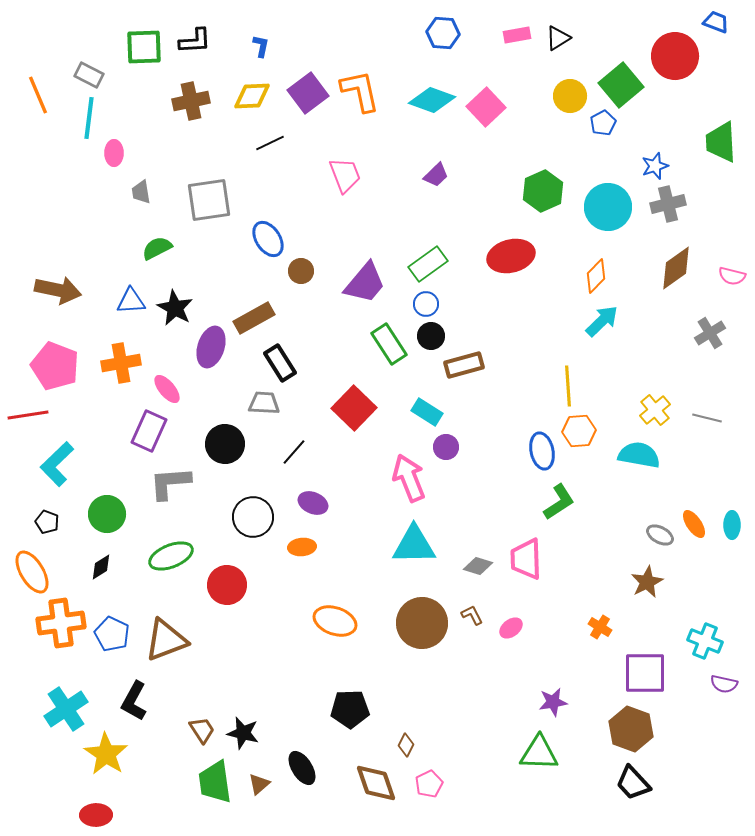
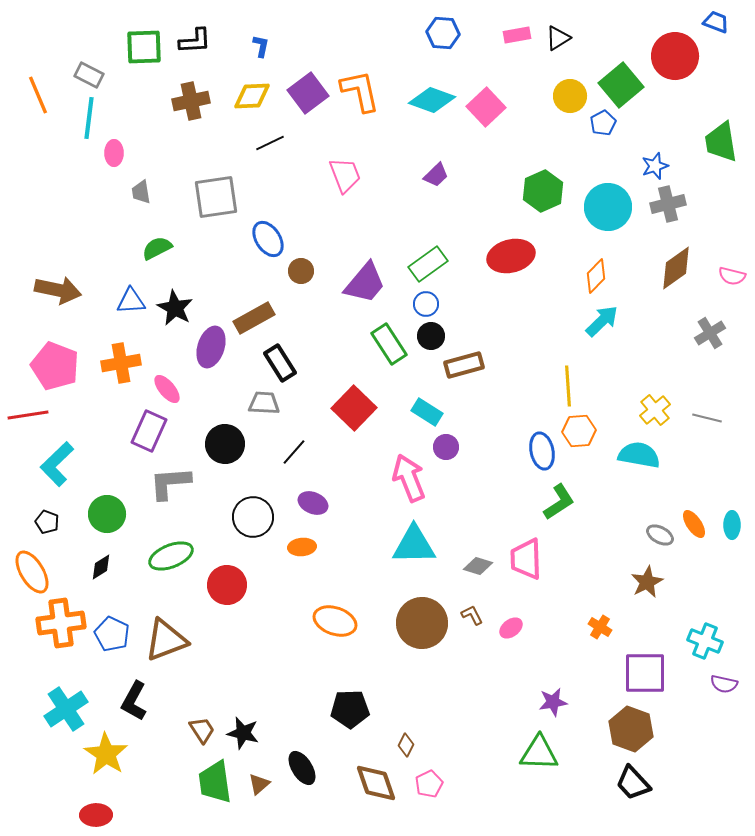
green trapezoid at (721, 142): rotated 6 degrees counterclockwise
gray square at (209, 200): moved 7 px right, 3 px up
